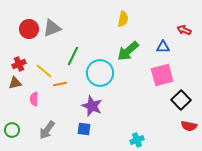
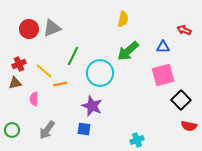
pink square: moved 1 px right
